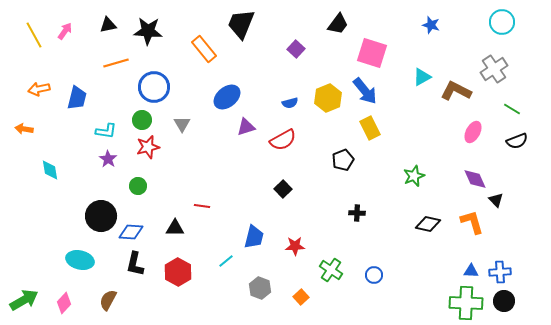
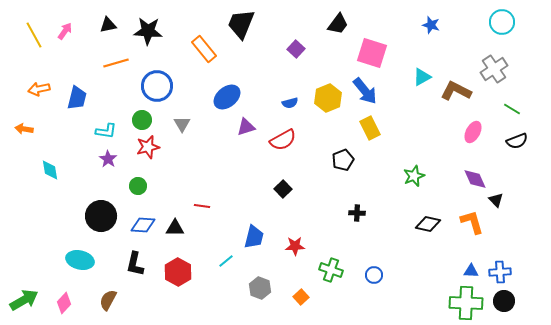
blue circle at (154, 87): moved 3 px right, 1 px up
blue diamond at (131, 232): moved 12 px right, 7 px up
green cross at (331, 270): rotated 15 degrees counterclockwise
